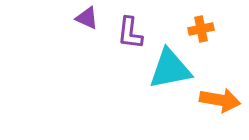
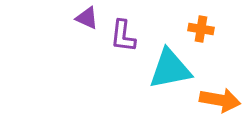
orange cross: rotated 20 degrees clockwise
purple L-shape: moved 7 px left, 3 px down
